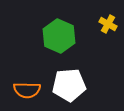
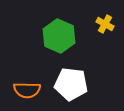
yellow cross: moved 3 px left
white pentagon: moved 2 px right, 1 px up; rotated 12 degrees clockwise
